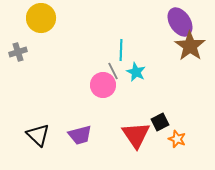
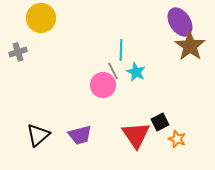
black triangle: rotated 35 degrees clockwise
